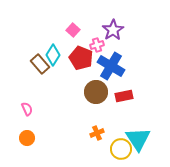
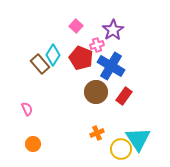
pink square: moved 3 px right, 4 px up
red rectangle: rotated 42 degrees counterclockwise
orange circle: moved 6 px right, 6 px down
